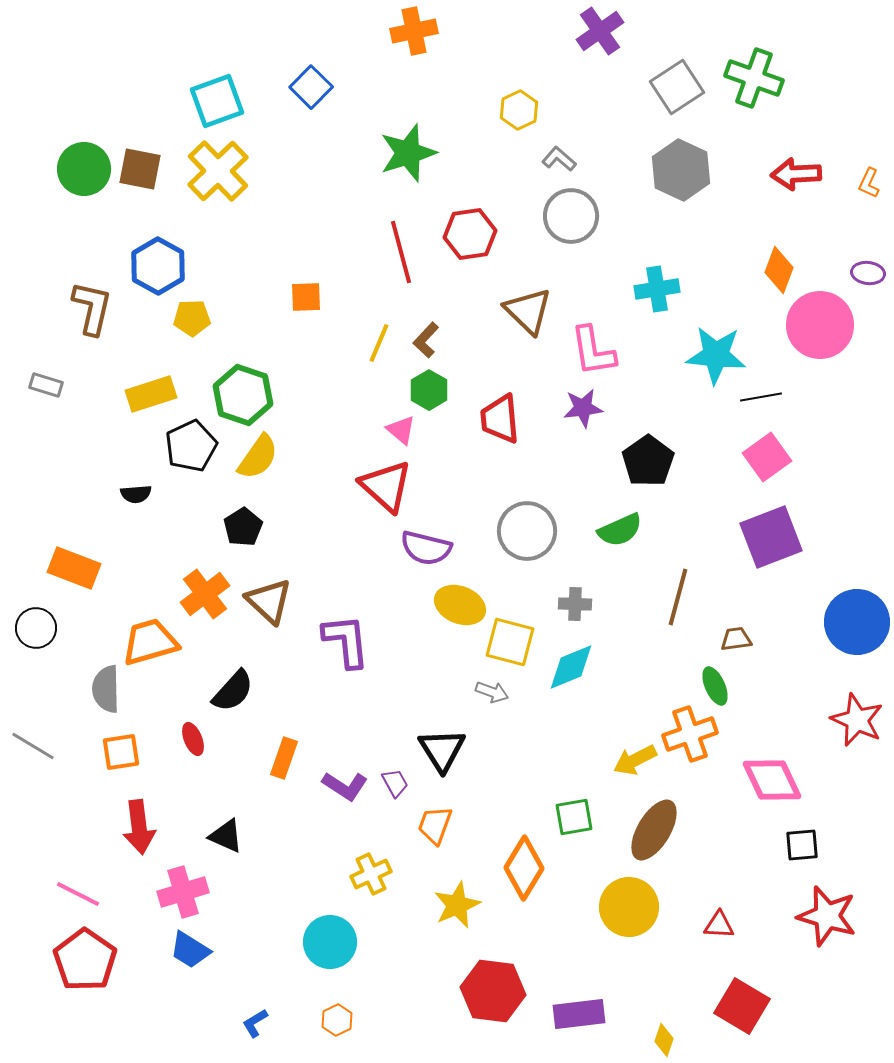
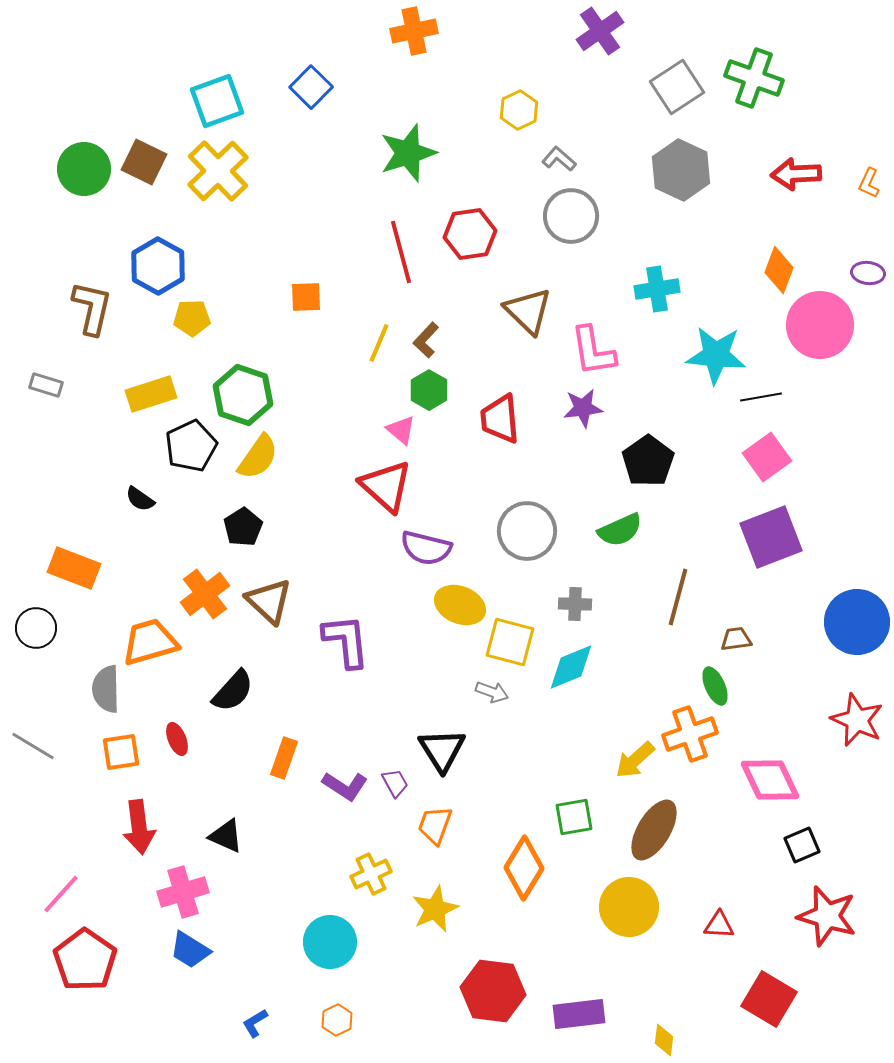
brown square at (140, 169): moved 4 px right, 7 px up; rotated 15 degrees clockwise
black semicircle at (136, 494): moved 4 px right, 5 px down; rotated 40 degrees clockwise
red ellipse at (193, 739): moved 16 px left
yellow arrow at (635, 760): rotated 15 degrees counterclockwise
pink diamond at (772, 780): moved 2 px left
black square at (802, 845): rotated 18 degrees counterclockwise
pink line at (78, 894): moved 17 px left; rotated 75 degrees counterclockwise
yellow star at (457, 905): moved 22 px left, 4 px down
red square at (742, 1006): moved 27 px right, 7 px up
yellow diamond at (664, 1040): rotated 12 degrees counterclockwise
